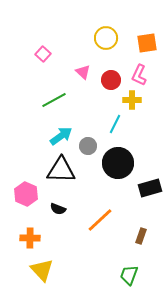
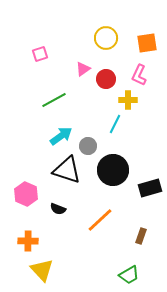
pink square: moved 3 px left; rotated 28 degrees clockwise
pink triangle: moved 3 px up; rotated 42 degrees clockwise
red circle: moved 5 px left, 1 px up
yellow cross: moved 4 px left
black circle: moved 5 px left, 7 px down
black triangle: moved 6 px right; rotated 16 degrees clockwise
orange cross: moved 2 px left, 3 px down
green trapezoid: rotated 140 degrees counterclockwise
